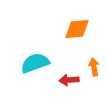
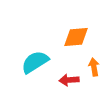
orange diamond: moved 1 px left, 8 px down
cyan semicircle: moved 1 px up; rotated 12 degrees counterclockwise
